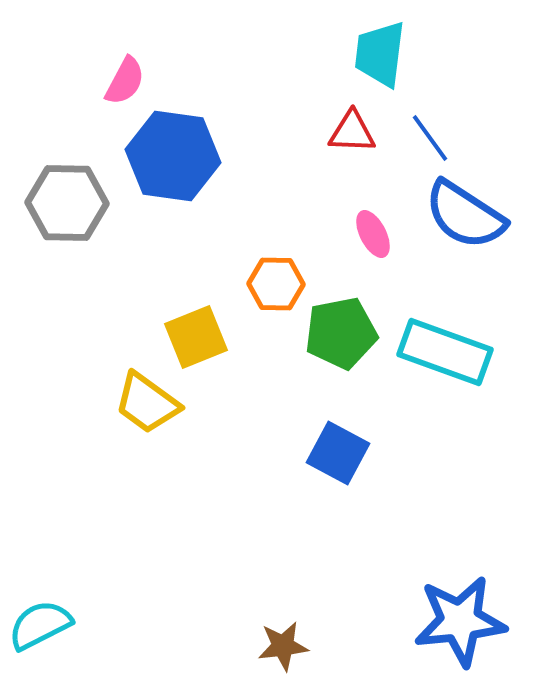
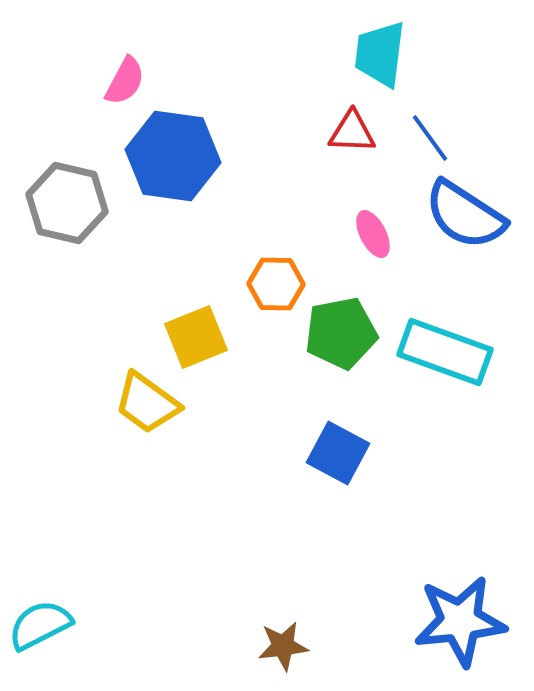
gray hexagon: rotated 12 degrees clockwise
